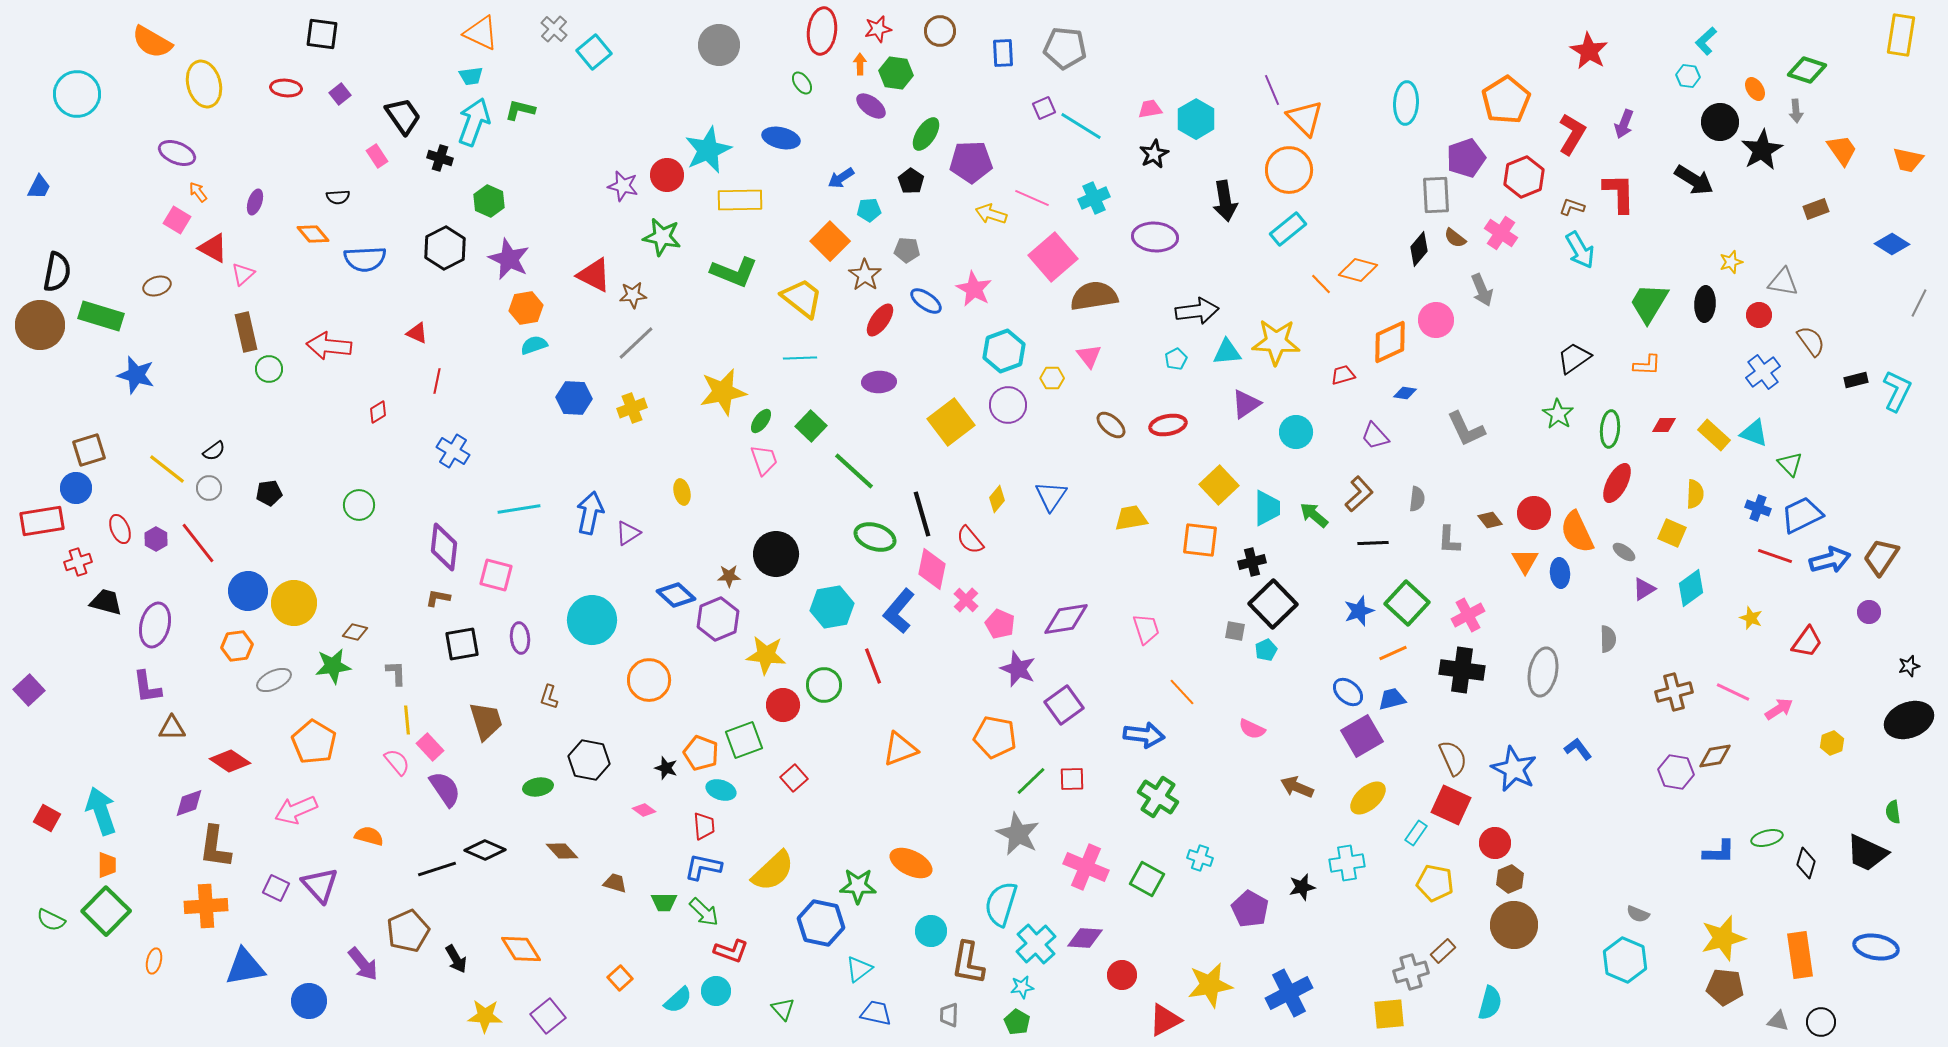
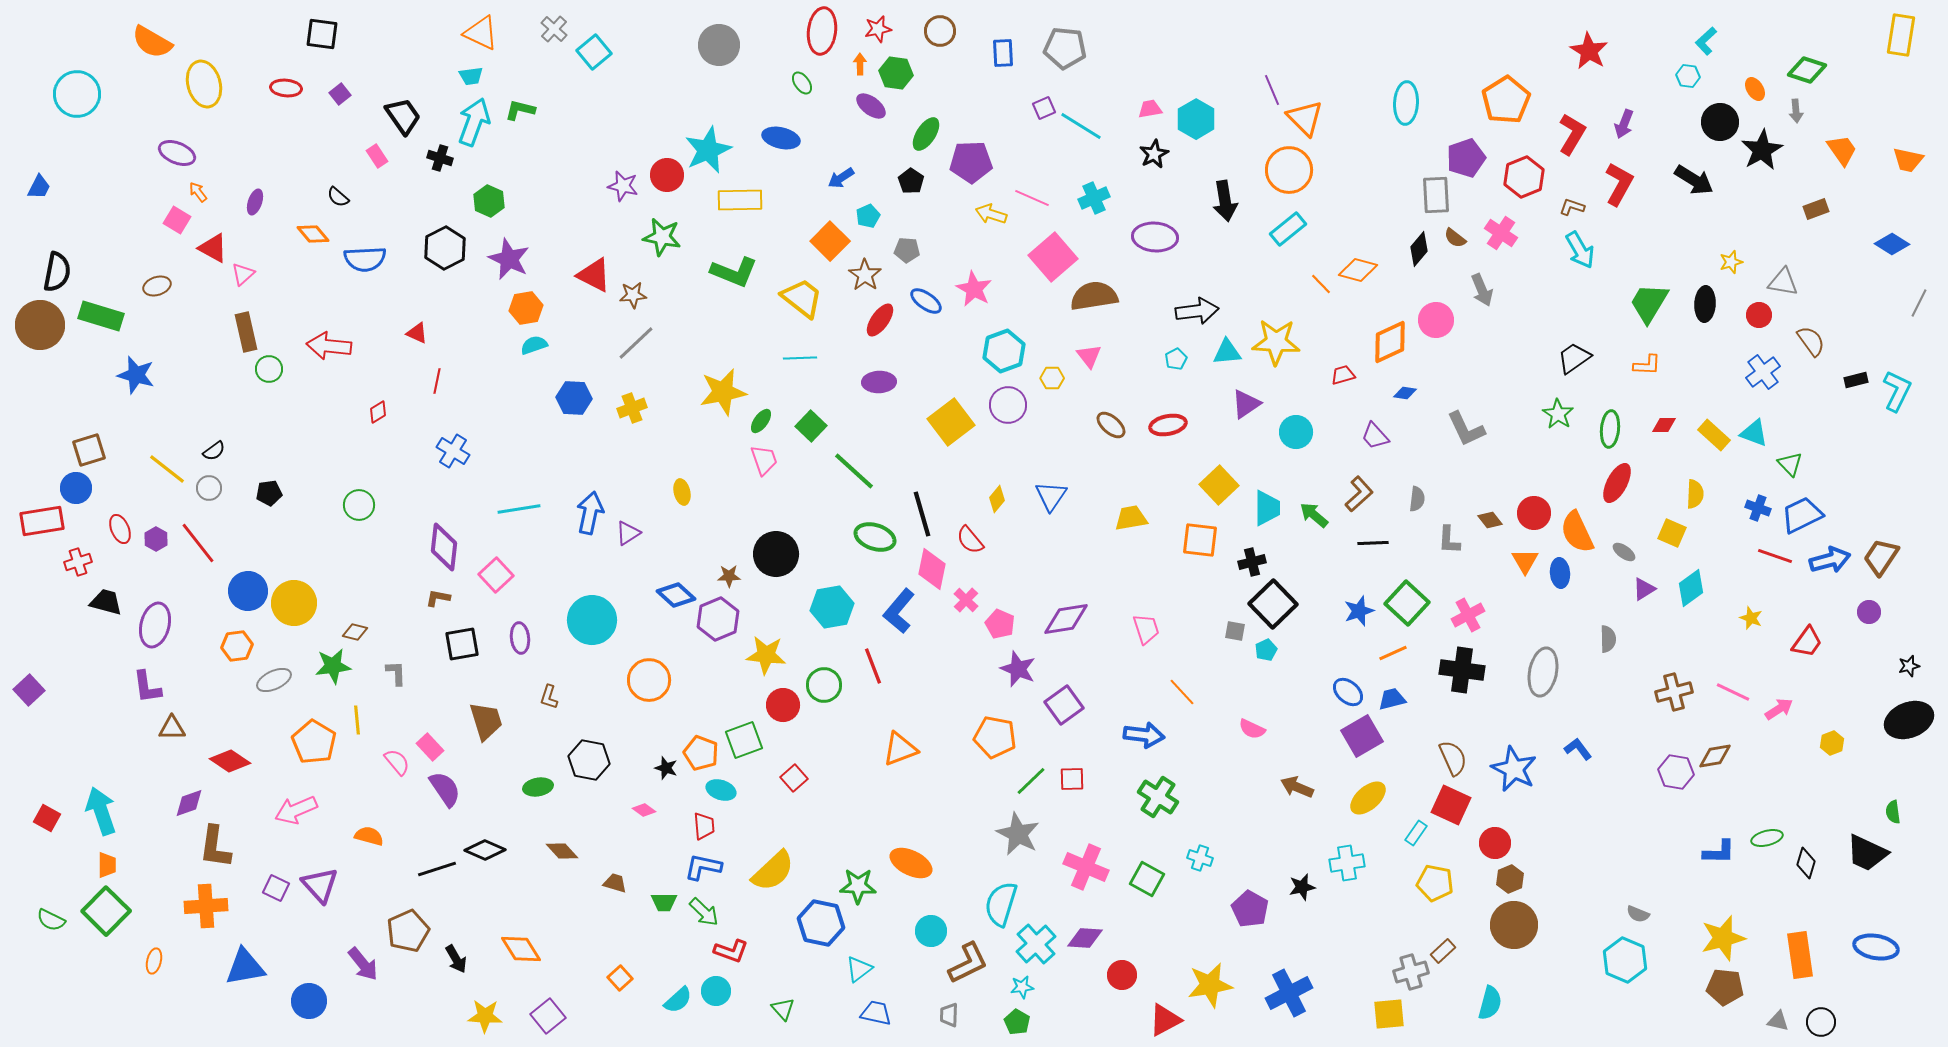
red L-shape at (1619, 193): moved 9 px up; rotated 30 degrees clockwise
black semicircle at (338, 197): rotated 45 degrees clockwise
cyan pentagon at (869, 210): moved 1 px left, 6 px down; rotated 20 degrees counterclockwise
pink square at (496, 575): rotated 32 degrees clockwise
yellow line at (407, 720): moved 50 px left
brown L-shape at (968, 963): rotated 126 degrees counterclockwise
